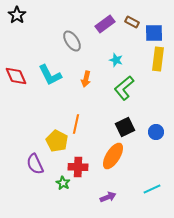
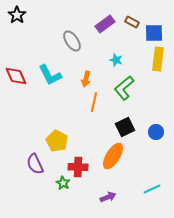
orange line: moved 18 px right, 22 px up
